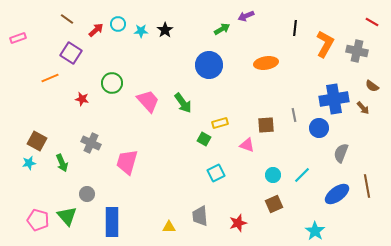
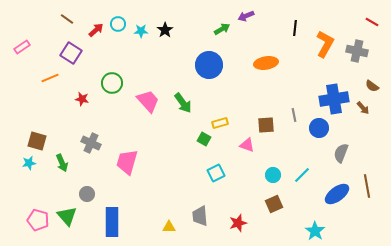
pink rectangle at (18, 38): moved 4 px right, 9 px down; rotated 14 degrees counterclockwise
brown square at (37, 141): rotated 12 degrees counterclockwise
